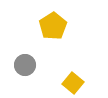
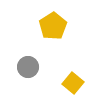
gray circle: moved 3 px right, 2 px down
